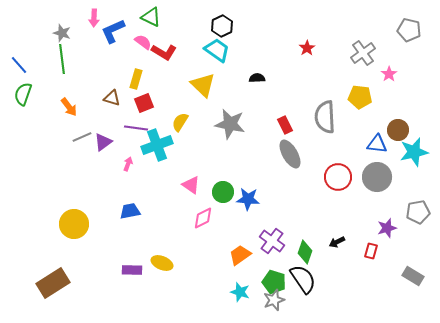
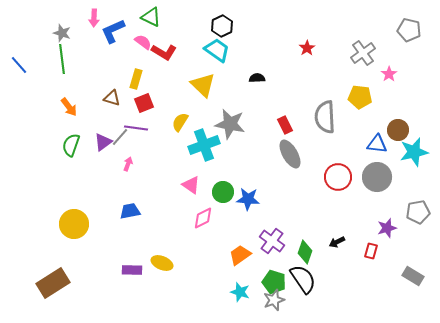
green semicircle at (23, 94): moved 48 px right, 51 px down
gray line at (82, 137): moved 38 px right; rotated 24 degrees counterclockwise
cyan cross at (157, 145): moved 47 px right
